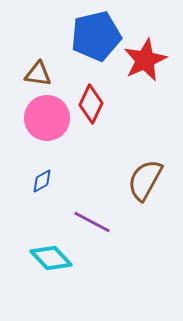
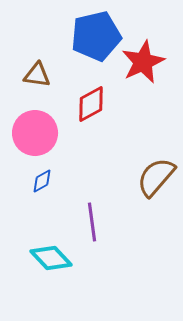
red star: moved 2 px left, 2 px down
brown triangle: moved 1 px left, 1 px down
red diamond: rotated 36 degrees clockwise
pink circle: moved 12 px left, 15 px down
brown semicircle: moved 11 px right, 3 px up; rotated 12 degrees clockwise
purple line: rotated 54 degrees clockwise
